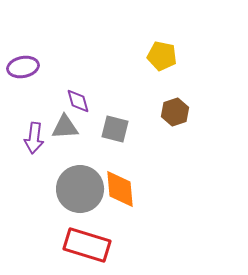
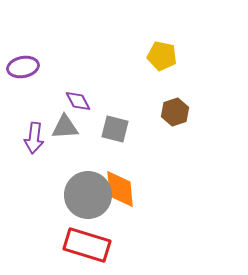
purple diamond: rotated 12 degrees counterclockwise
gray circle: moved 8 px right, 6 px down
